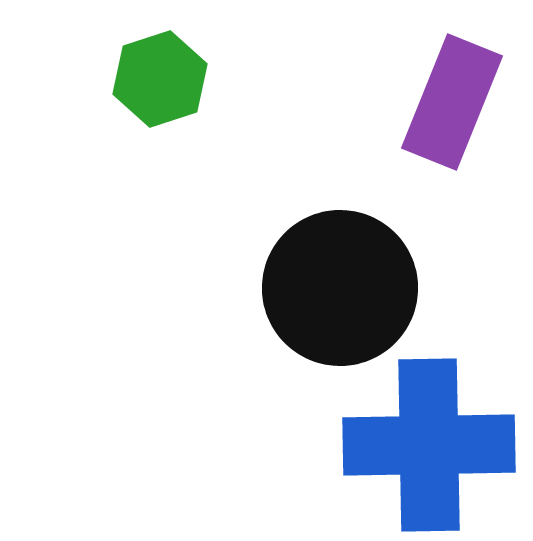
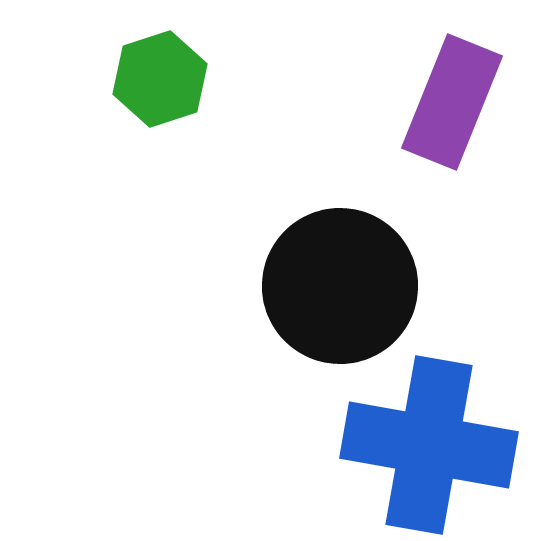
black circle: moved 2 px up
blue cross: rotated 11 degrees clockwise
